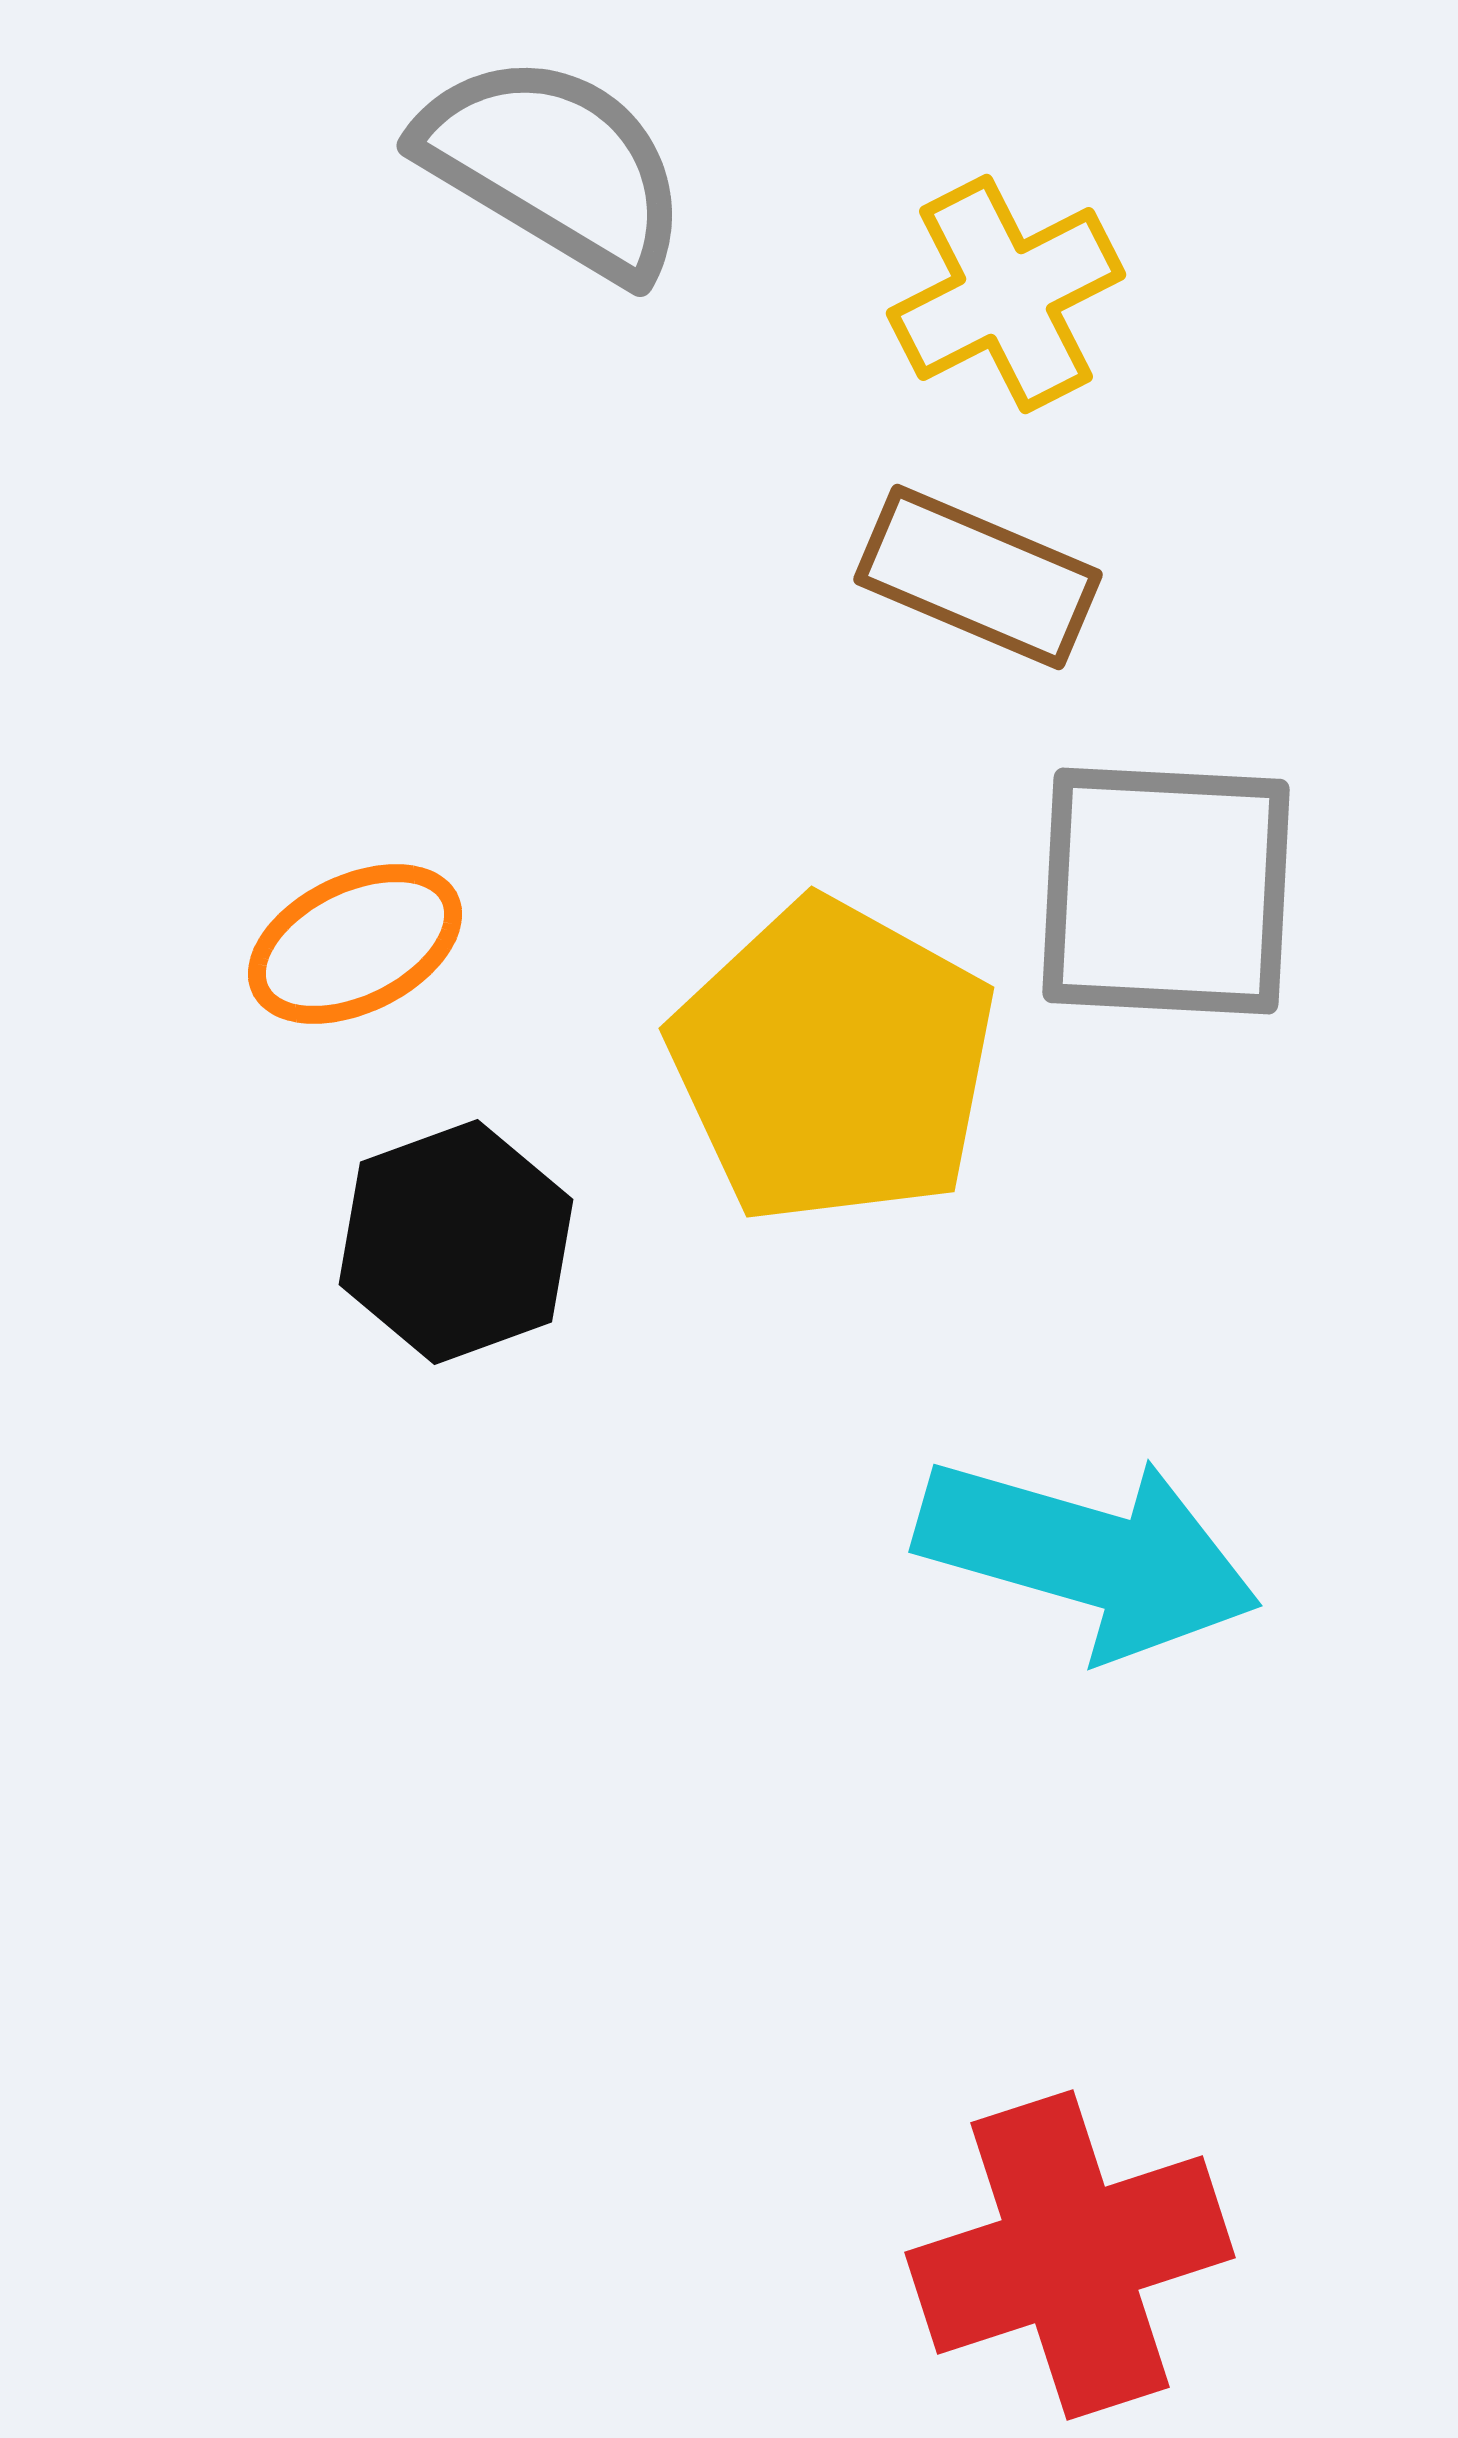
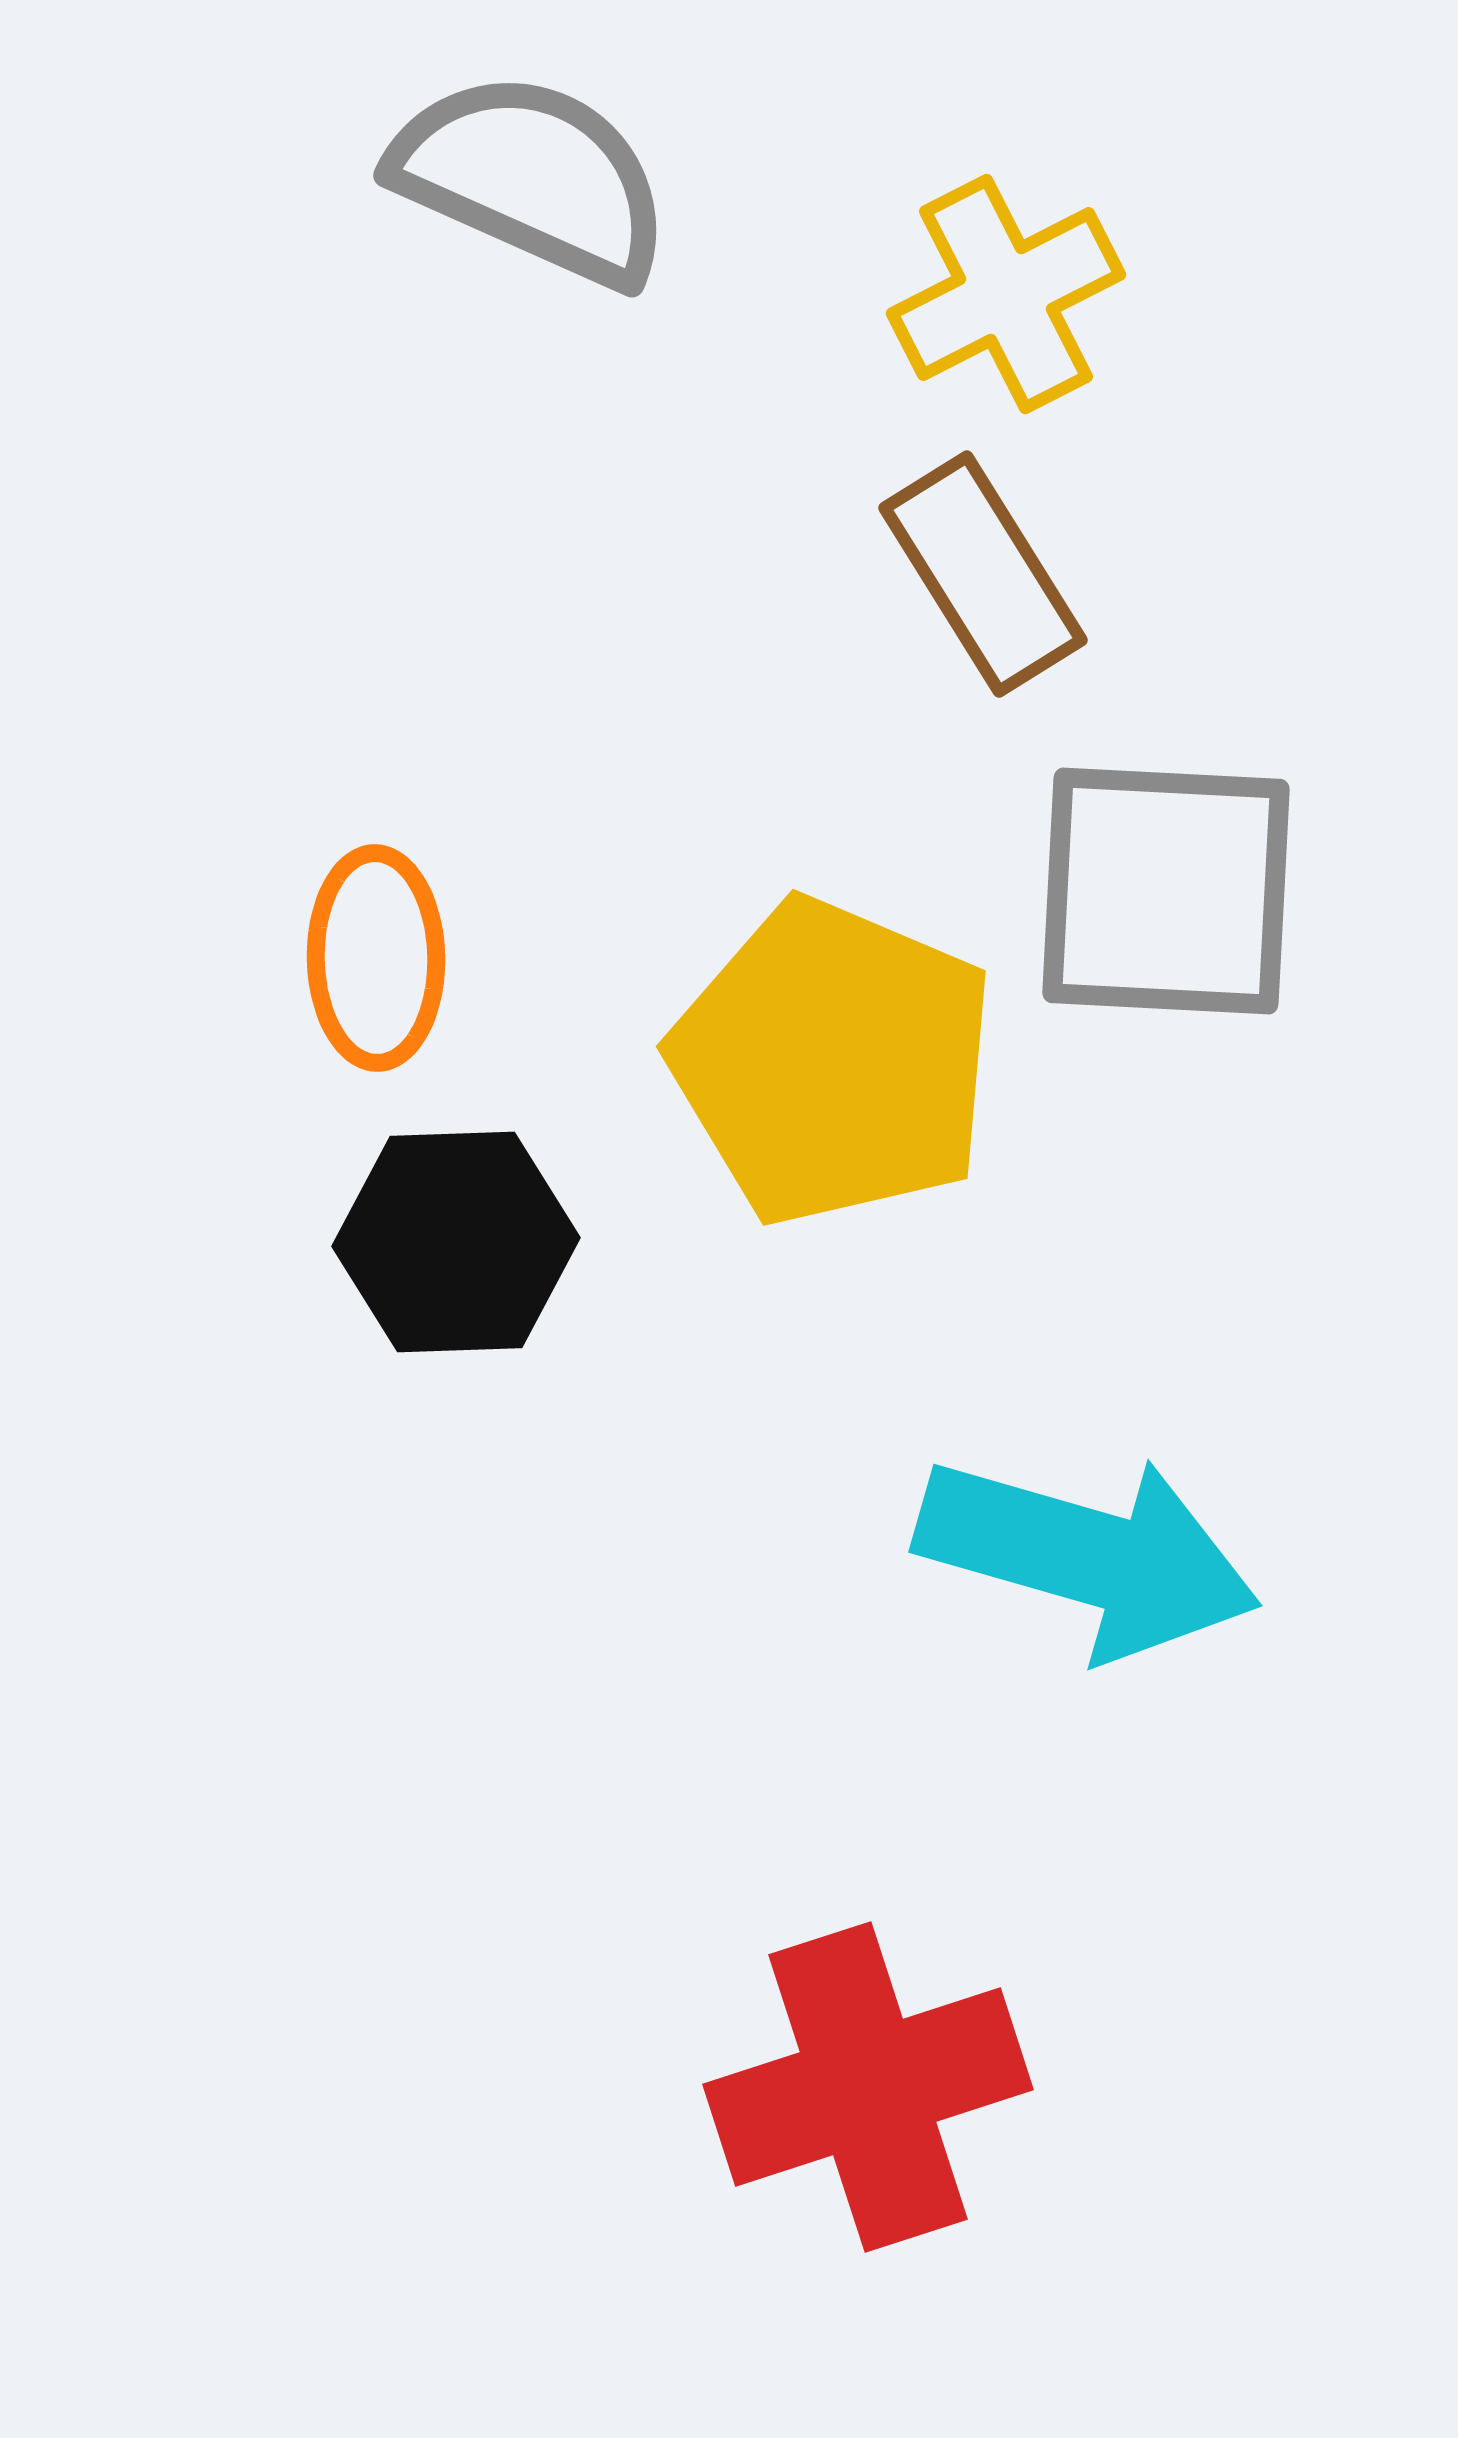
gray semicircle: moved 22 px left, 12 px down; rotated 7 degrees counterclockwise
brown rectangle: moved 5 px right, 3 px up; rotated 35 degrees clockwise
orange ellipse: moved 21 px right, 14 px down; rotated 65 degrees counterclockwise
yellow pentagon: rotated 6 degrees counterclockwise
black hexagon: rotated 18 degrees clockwise
red cross: moved 202 px left, 168 px up
